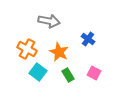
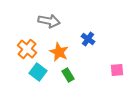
orange cross: rotated 12 degrees clockwise
pink square: moved 23 px right, 3 px up; rotated 32 degrees counterclockwise
